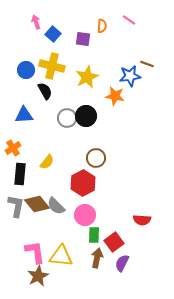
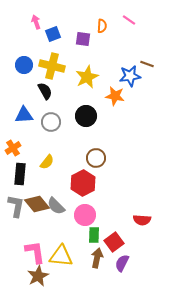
blue square: rotated 28 degrees clockwise
blue circle: moved 2 px left, 5 px up
gray circle: moved 16 px left, 4 px down
